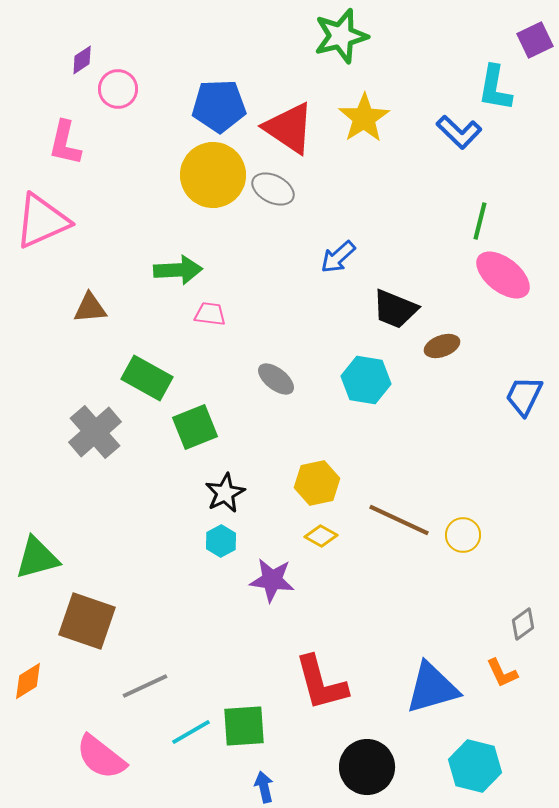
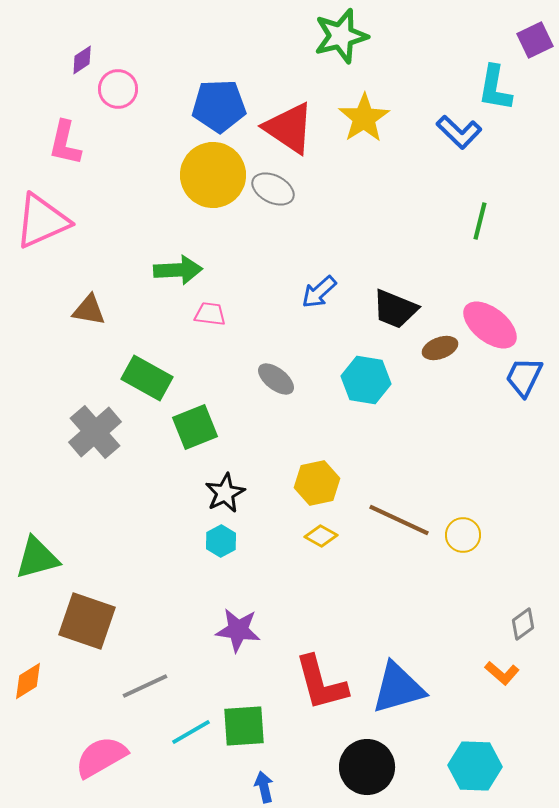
blue arrow at (338, 257): moved 19 px left, 35 px down
pink ellipse at (503, 275): moved 13 px left, 50 px down
brown triangle at (90, 308): moved 1 px left, 2 px down; rotated 15 degrees clockwise
brown ellipse at (442, 346): moved 2 px left, 2 px down
blue trapezoid at (524, 396): moved 19 px up
purple star at (272, 580): moved 34 px left, 50 px down
orange L-shape at (502, 673): rotated 24 degrees counterclockwise
blue triangle at (432, 688): moved 34 px left
pink semicircle at (101, 757): rotated 112 degrees clockwise
cyan hexagon at (475, 766): rotated 12 degrees counterclockwise
